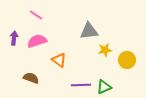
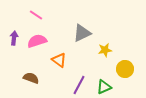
gray triangle: moved 7 px left, 2 px down; rotated 18 degrees counterclockwise
yellow circle: moved 2 px left, 9 px down
purple line: moved 2 px left; rotated 60 degrees counterclockwise
